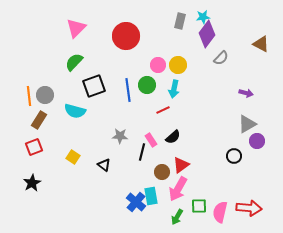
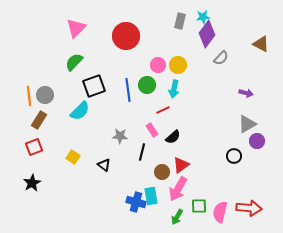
cyan semicircle: moved 5 px right; rotated 60 degrees counterclockwise
pink rectangle: moved 1 px right, 10 px up
blue cross: rotated 24 degrees counterclockwise
